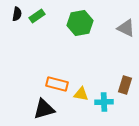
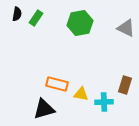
green rectangle: moved 1 px left, 2 px down; rotated 21 degrees counterclockwise
